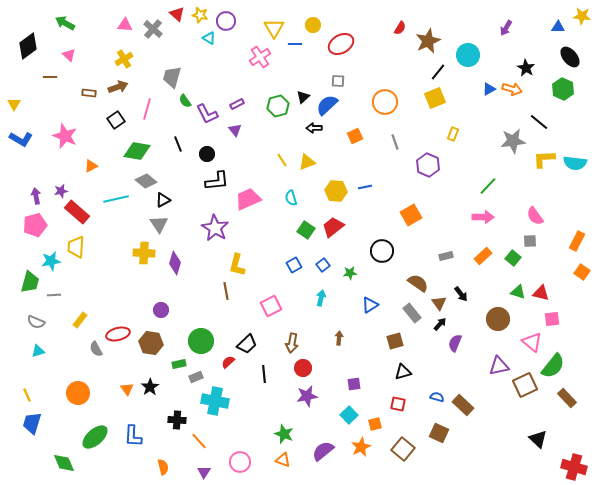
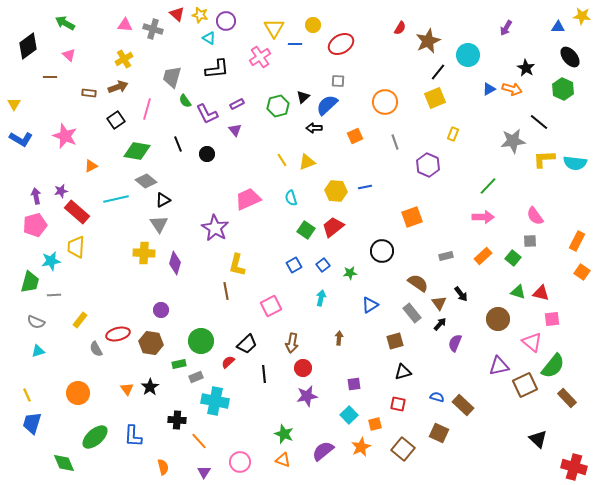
gray cross at (153, 29): rotated 24 degrees counterclockwise
black L-shape at (217, 181): moved 112 px up
orange square at (411, 215): moved 1 px right, 2 px down; rotated 10 degrees clockwise
